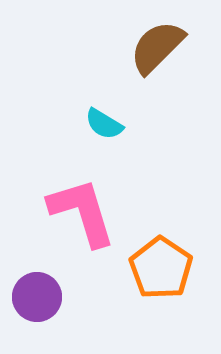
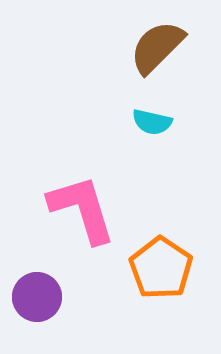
cyan semicircle: moved 48 px right, 2 px up; rotated 18 degrees counterclockwise
pink L-shape: moved 3 px up
